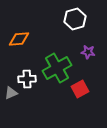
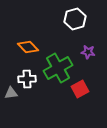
orange diamond: moved 9 px right, 8 px down; rotated 50 degrees clockwise
green cross: moved 1 px right
gray triangle: rotated 16 degrees clockwise
